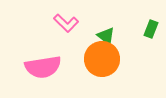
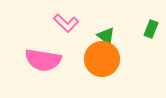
pink semicircle: moved 7 px up; rotated 18 degrees clockwise
